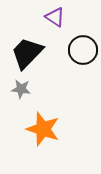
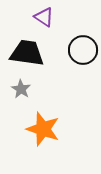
purple triangle: moved 11 px left
black trapezoid: rotated 54 degrees clockwise
gray star: rotated 24 degrees clockwise
